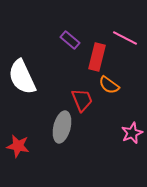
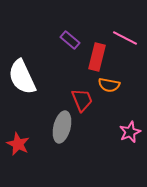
orange semicircle: rotated 25 degrees counterclockwise
pink star: moved 2 px left, 1 px up
red star: moved 2 px up; rotated 15 degrees clockwise
